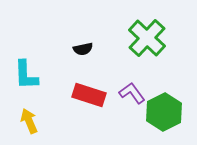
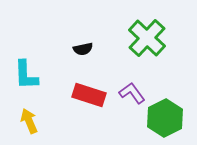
green hexagon: moved 1 px right, 6 px down
